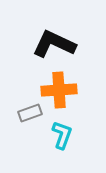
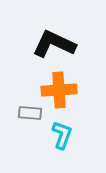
gray rectangle: rotated 25 degrees clockwise
